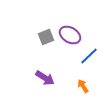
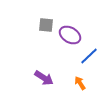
gray square: moved 12 px up; rotated 28 degrees clockwise
purple arrow: moved 1 px left
orange arrow: moved 3 px left, 3 px up
